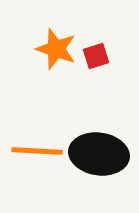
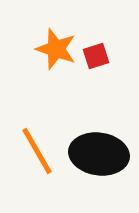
orange line: rotated 57 degrees clockwise
